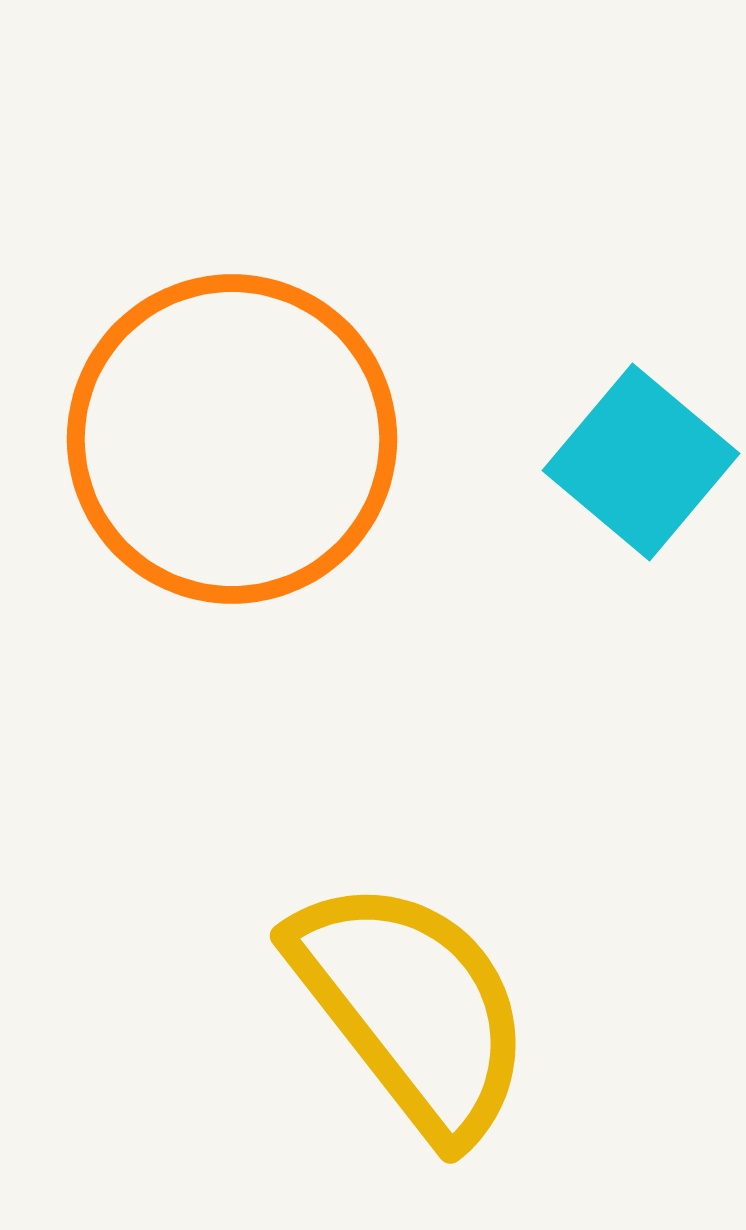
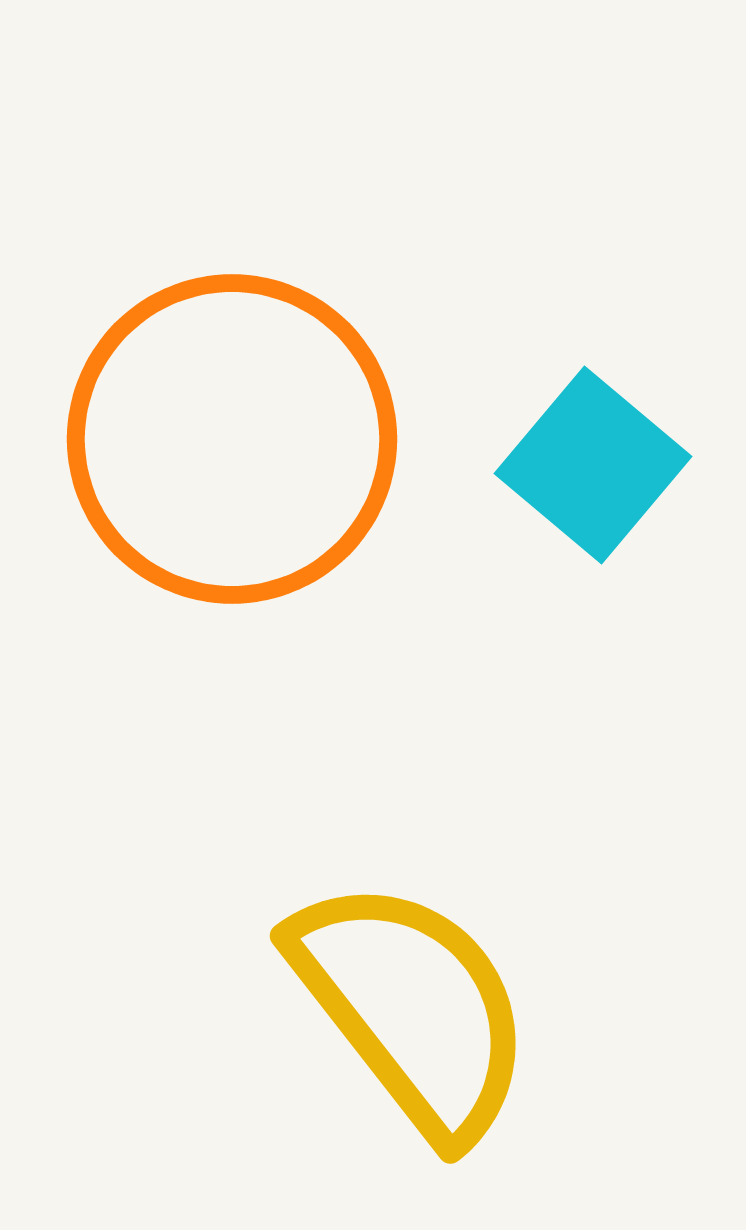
cyan square: moved 48 px left, 3 px down
